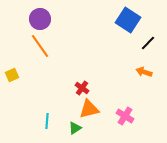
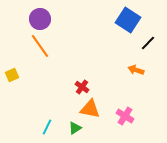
orange arrow: moved 8 px left, 2 px up
red cross: moved 1 px up
orange triangle: moved 1 px right; rotated 25 degrees clockwise
cyan line: moved 6 px down; rotated 21 degrees clockwise
